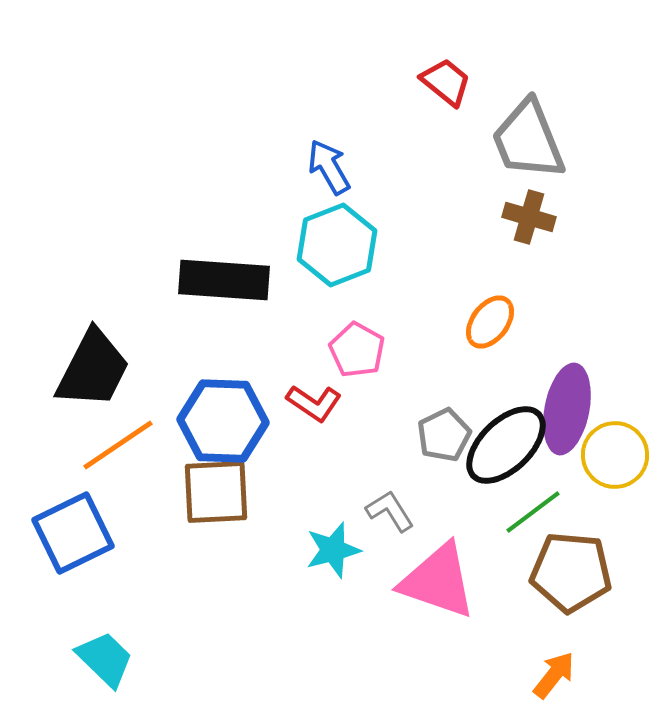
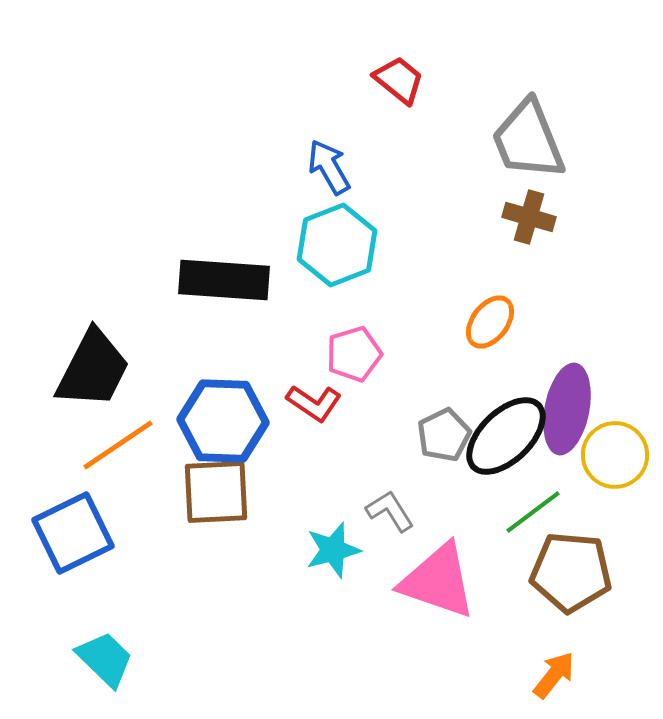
red trapezoid: moved 47 px left, 2 px up
pink pentagon: moved 3 px left, 4 px down; rotated 26 degrees clockwise
black ellipse: moved 9 px up
